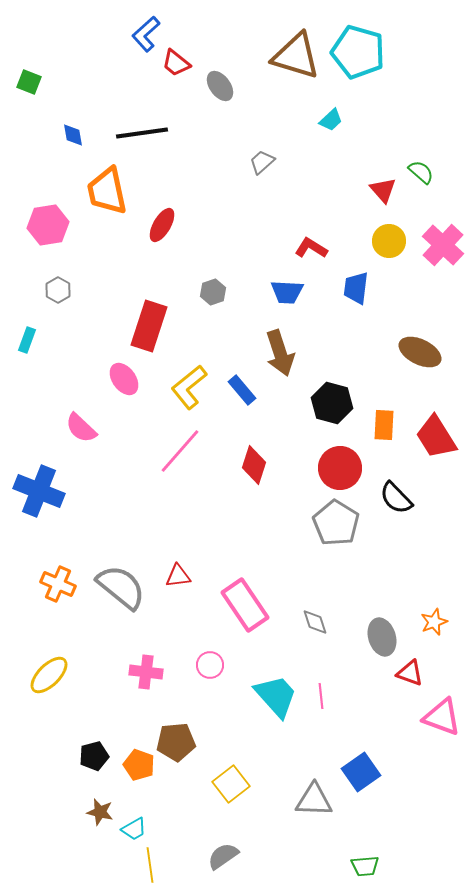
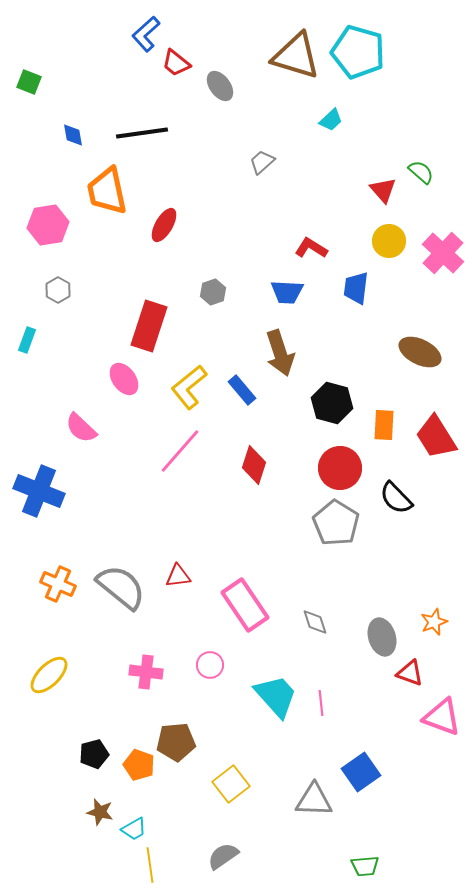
red ellipse at (162, 225): moved 2 px right
pink cross at (443, 245): moved 8 px down
pink line at (321, 696): moved 7 px down
black pentagon at (94, 756): moved 2 px up
